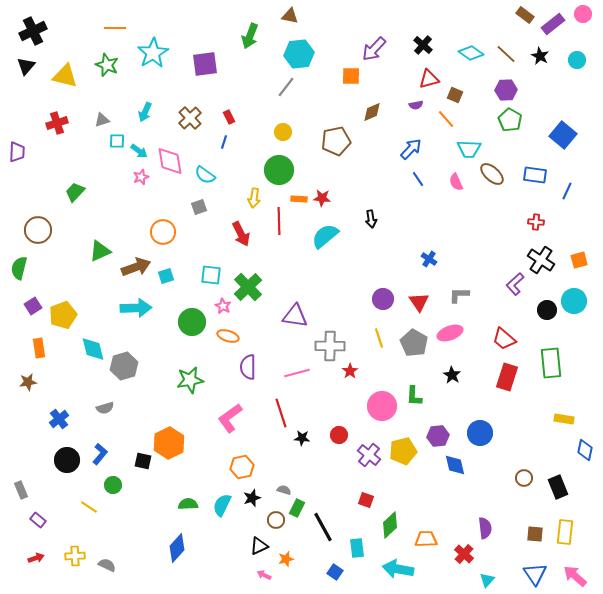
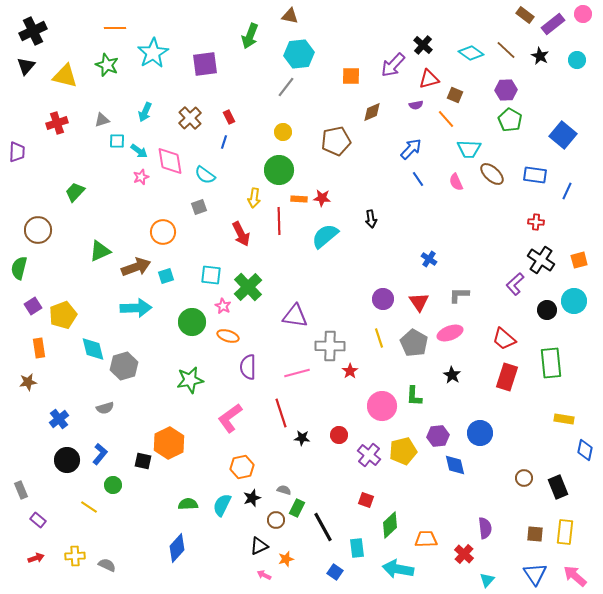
purple arrow at (374, 49): moved 19 px right, 16 px down
brown line at (506, 54): moved 4 px up
